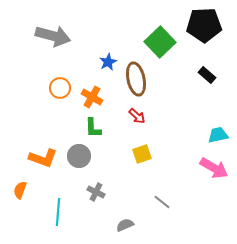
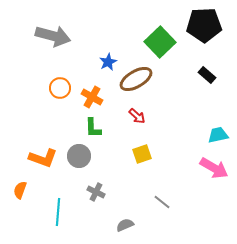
brown ellipse: rotated 72 degrees clockwise
